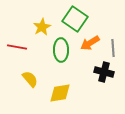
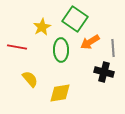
orange arrow: moved 1 px up
